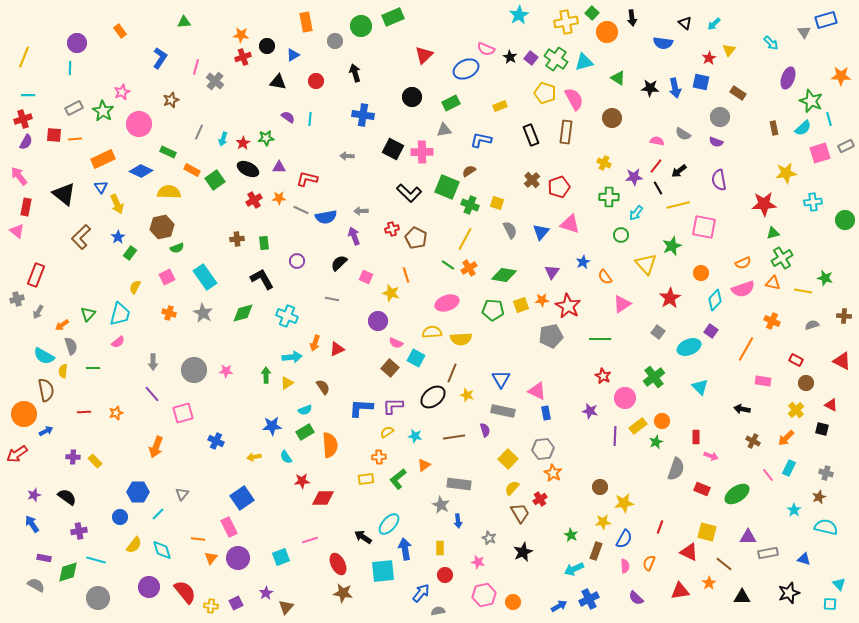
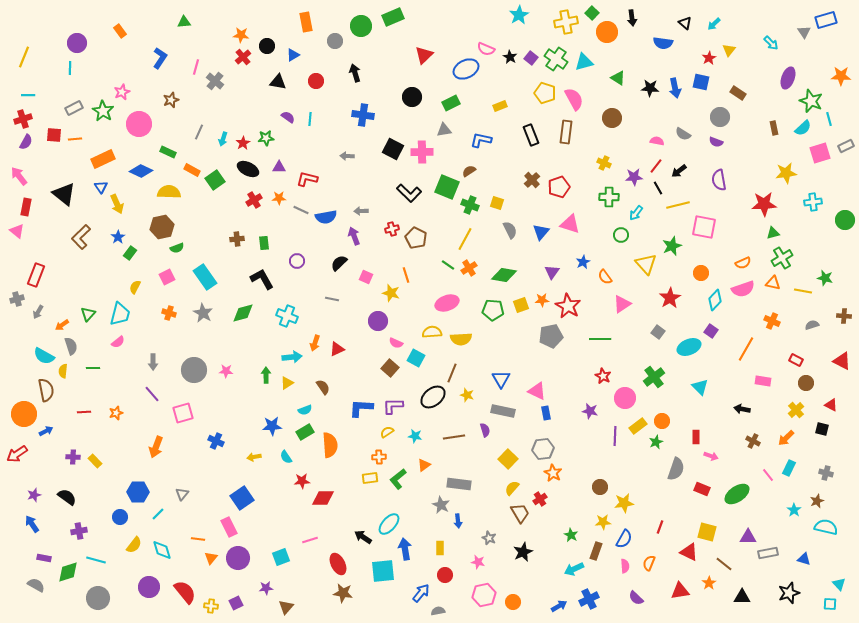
red cross at (243, 57): rotated 21 degrees counterclockwise
yellow rectangle at (366, 479): moved 4 px right, 1 px up
brown star at (819, 497): moved 2 px left, 4 px down
purple star at (266, 593): moved 5 px up; rotated 24 degrees clockwise
